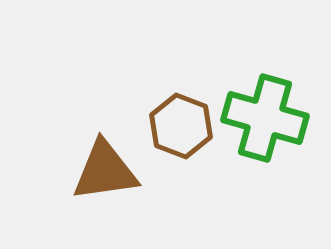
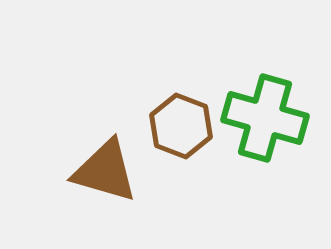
brown triangle: rotated 24 degrees clockwise
